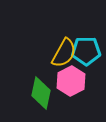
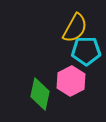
yellow semicircle: moved 11 px right, 25 px up
green diamond: moved 1 px left, 1 px down
